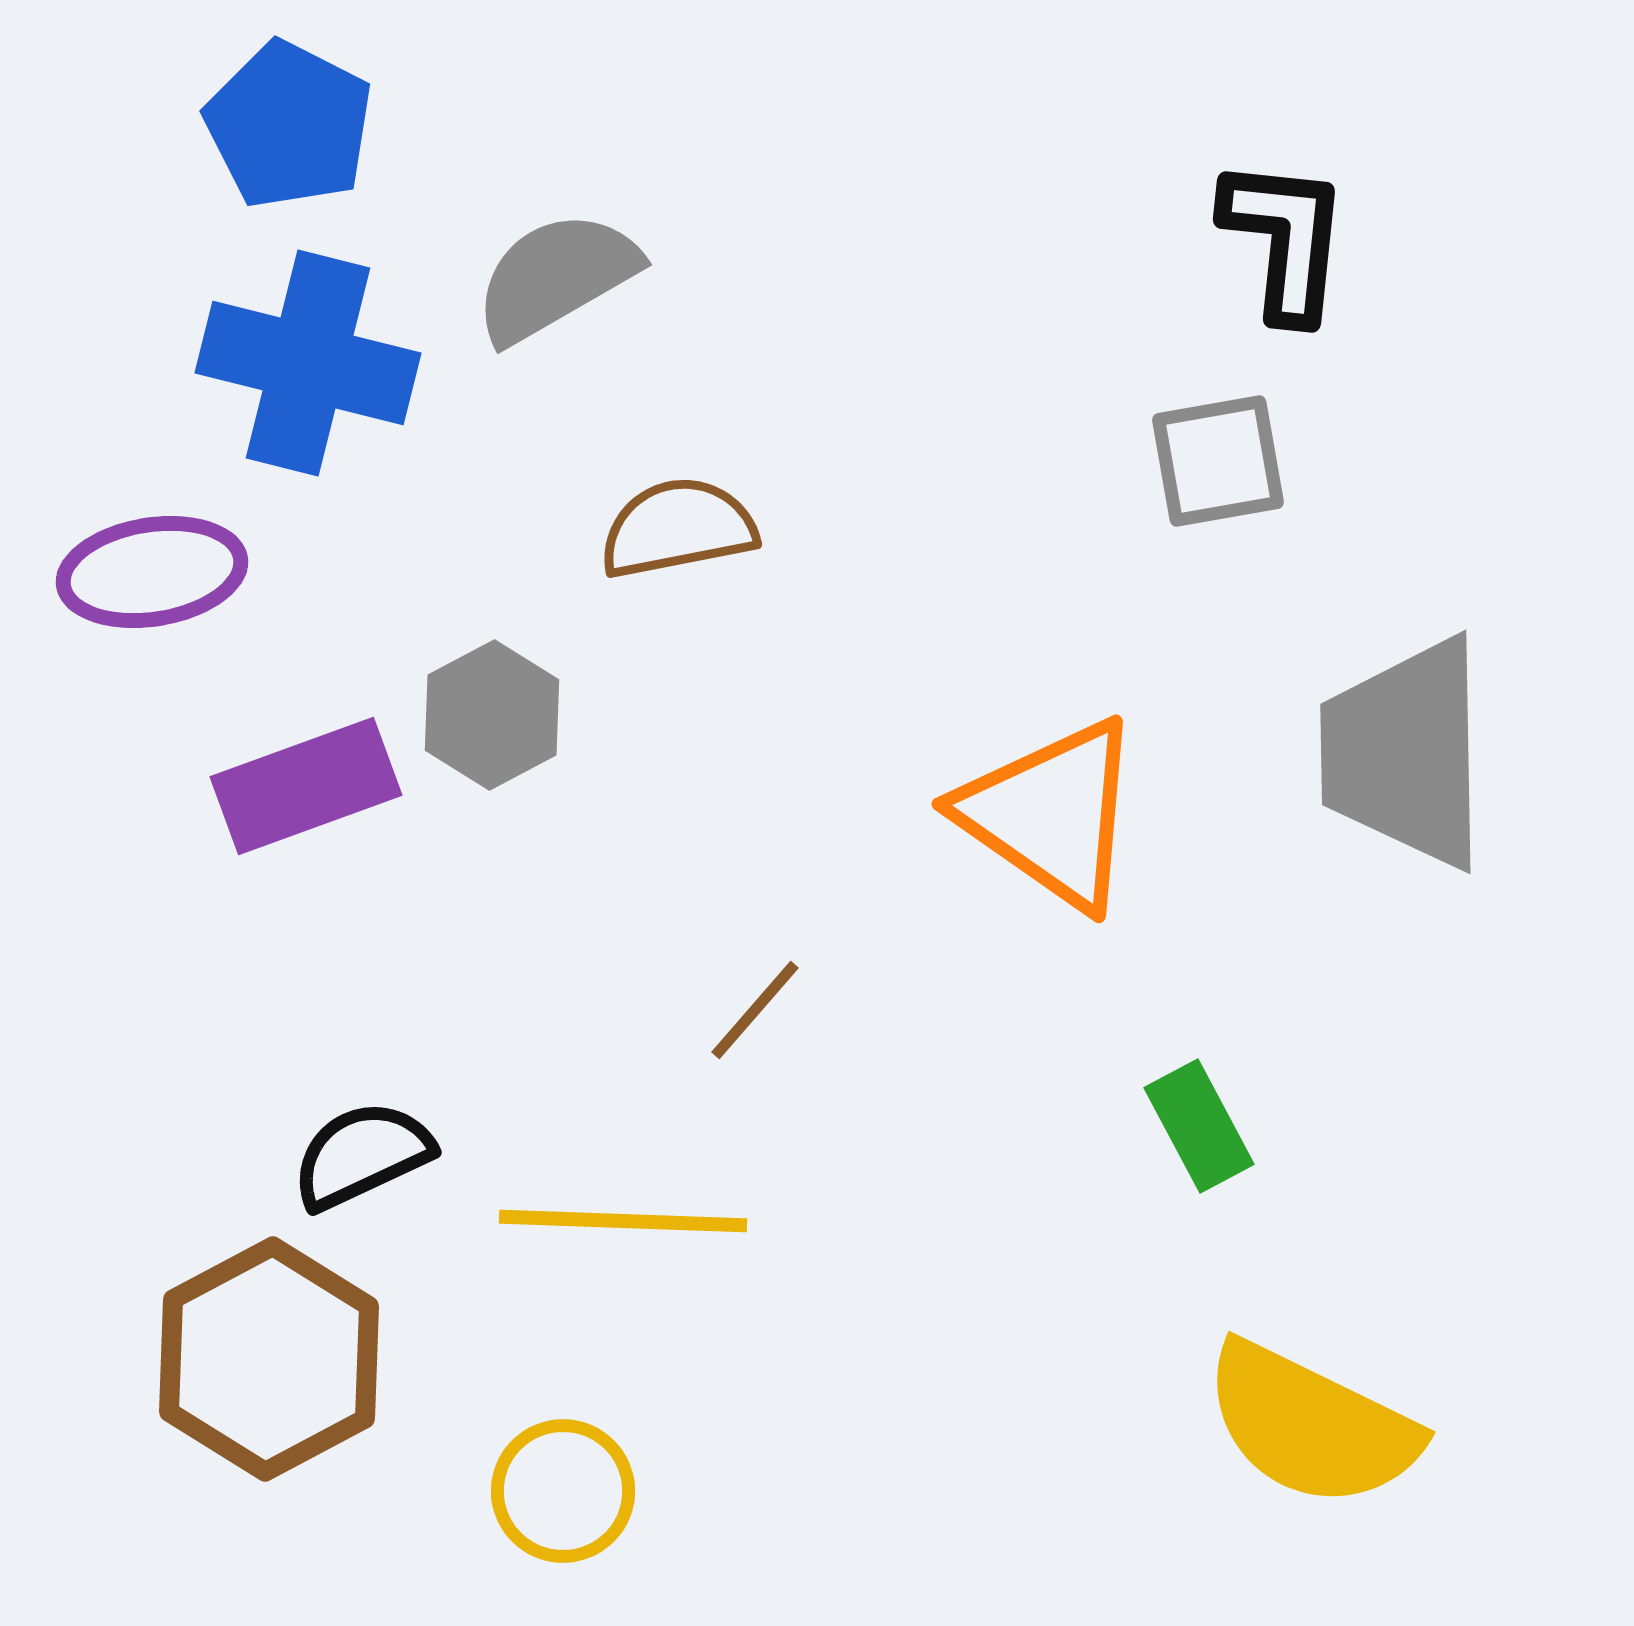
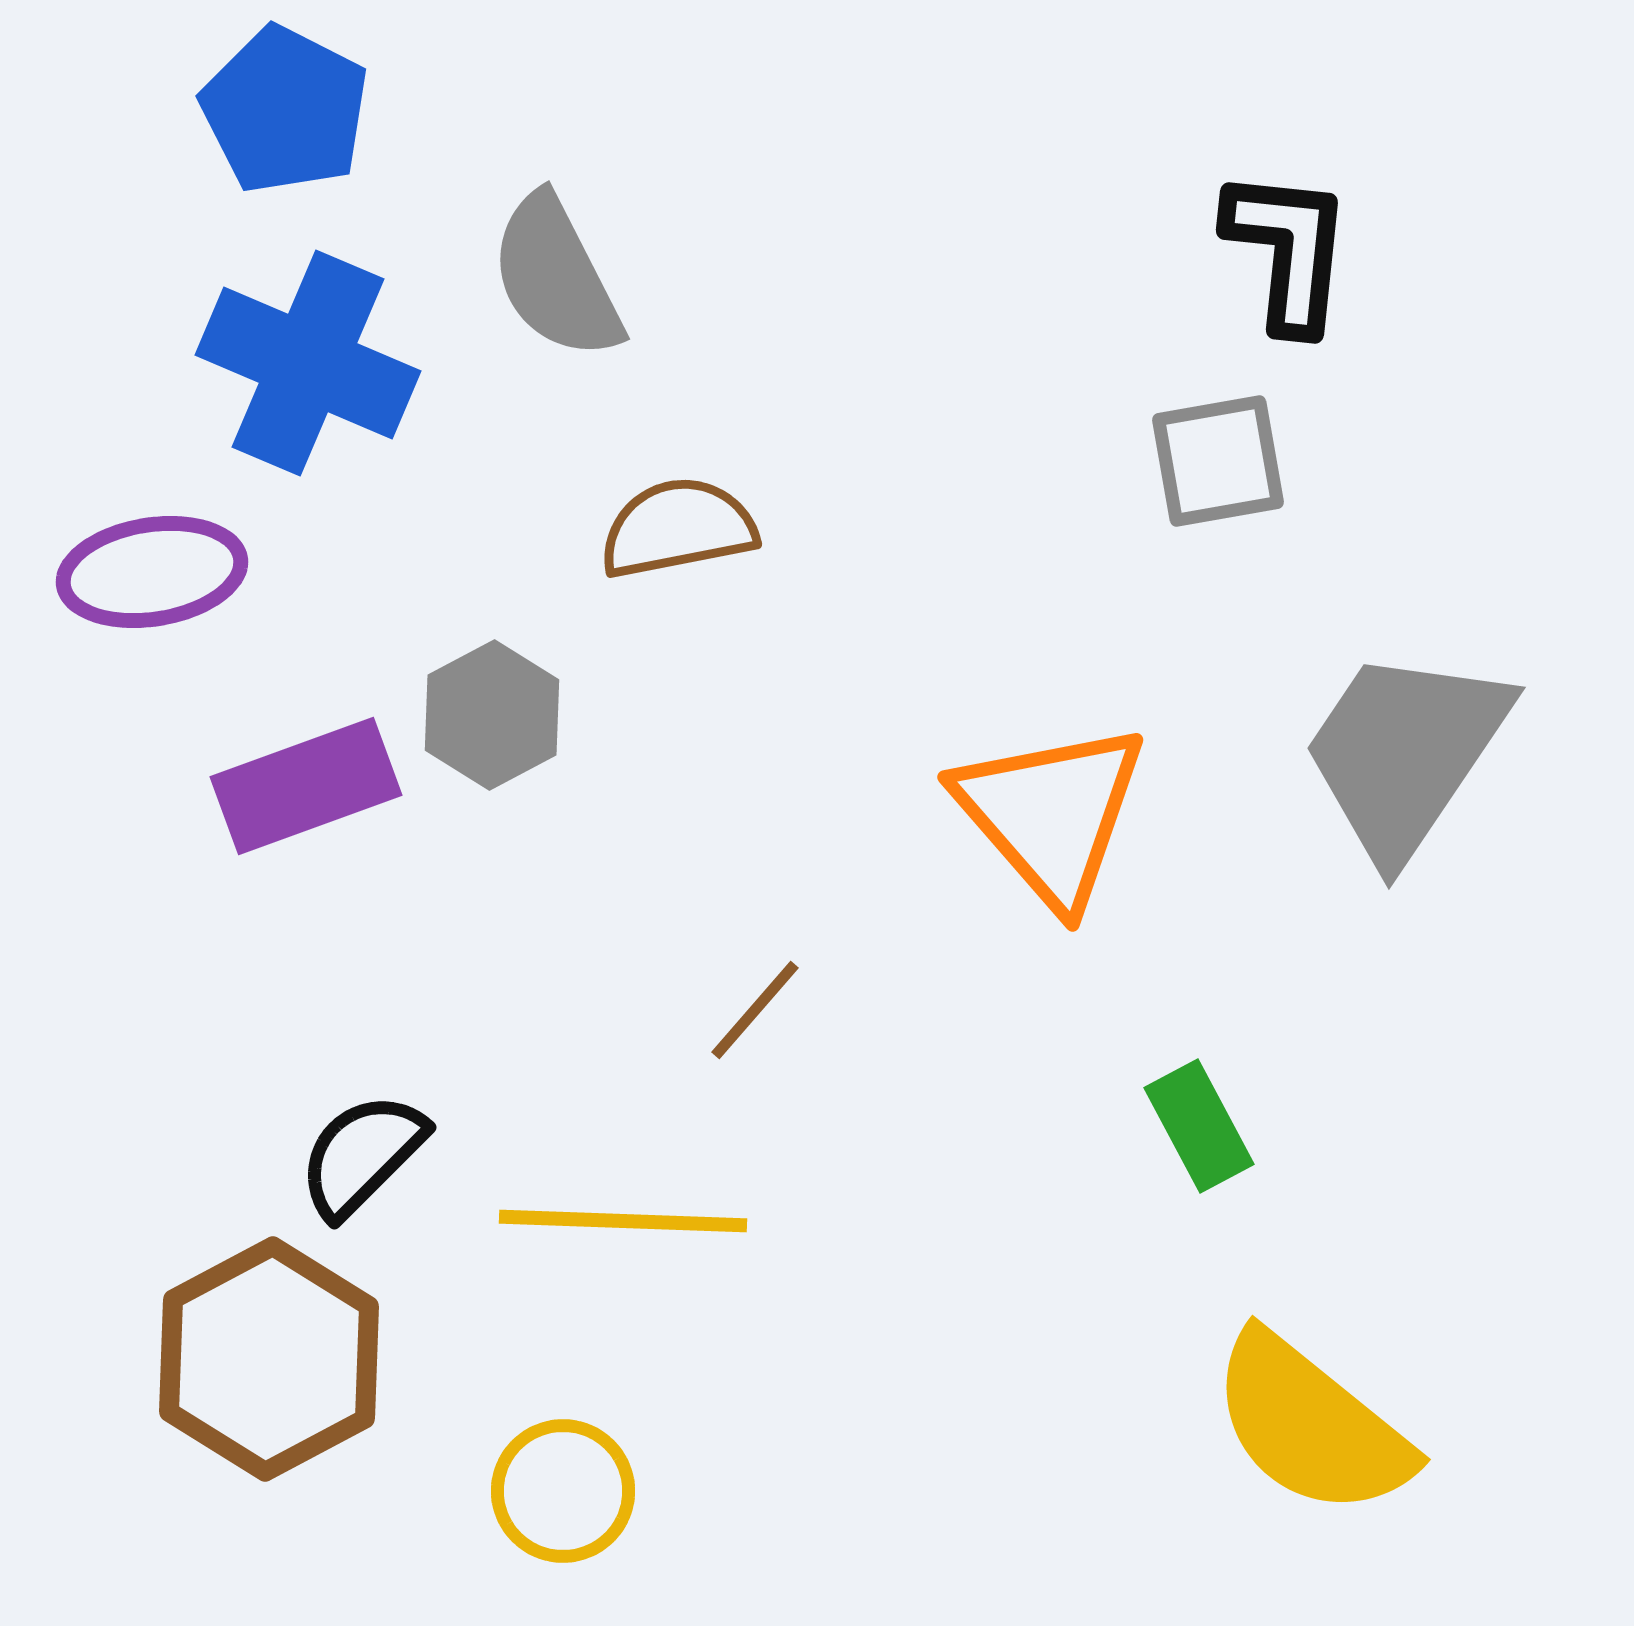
blue pentagon: moved 4 px left, 15 px up
black L-shape: moved 3 px right, 11 px down
gray semicircle: rotated 87 degrees counterclockwise
blue cross: rotated 9 degrees clockwise
gray trapezoid: rotated 35 degrees clockwise
orange triangle: rotated 14 degrees clockwise
black semicircle: rotated 20 degrees counterclockwise
yellow semicircle: rotated 13 degrees clockwise
